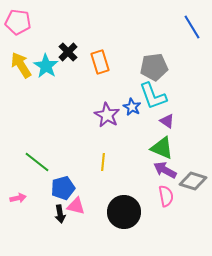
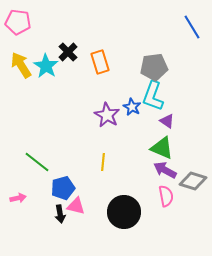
cyan L-shape: rotated 40 degrees clockwise
